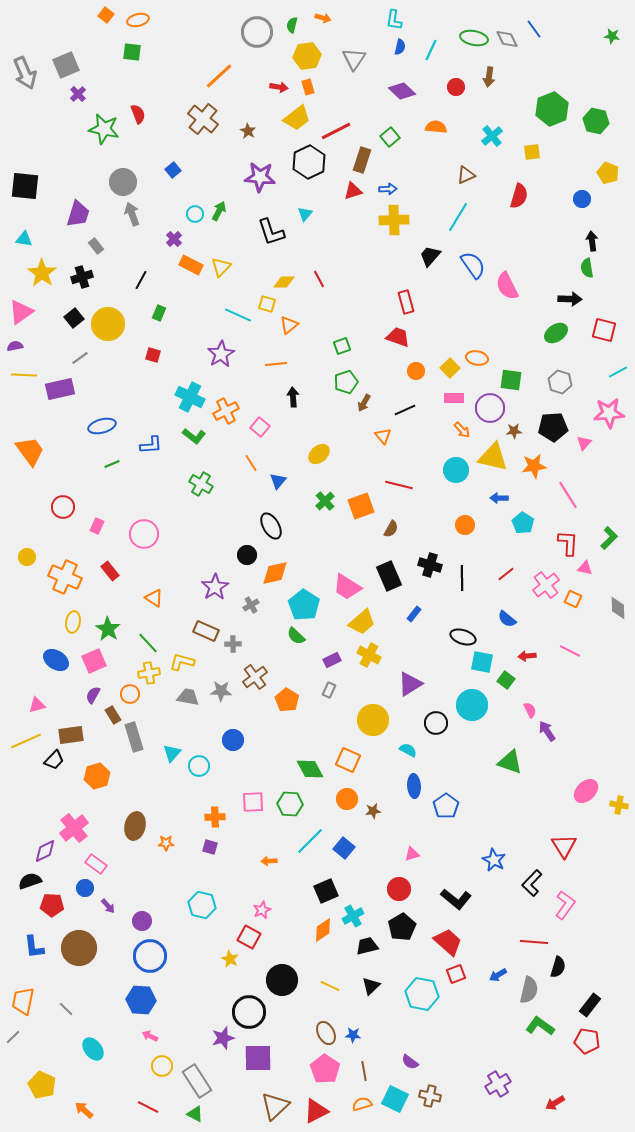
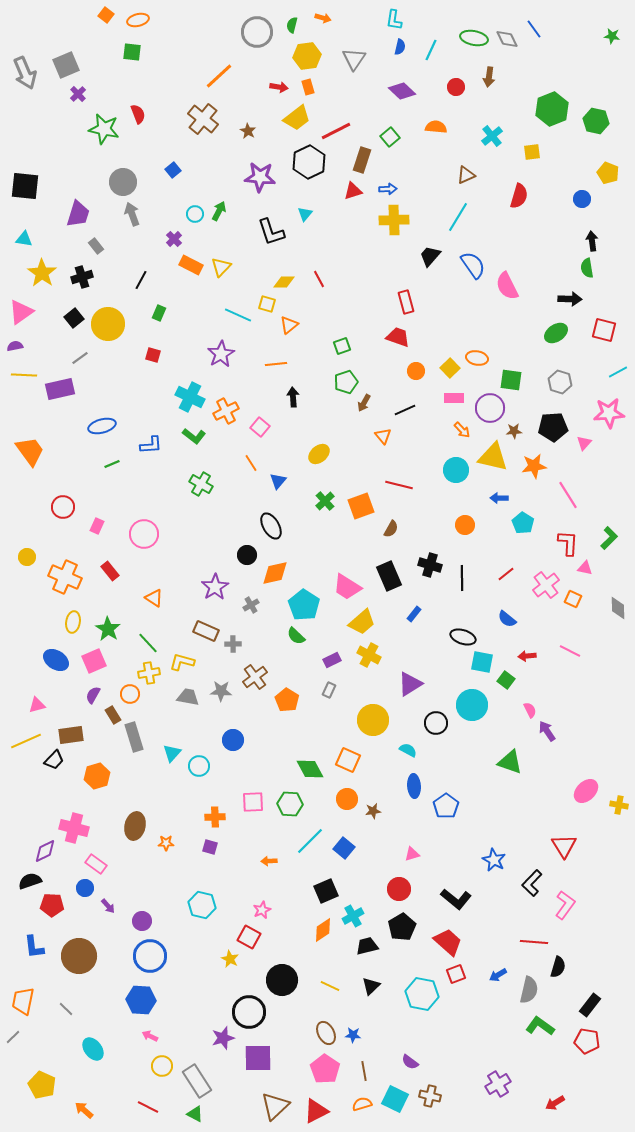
pink cross at (74, 828): rotated 36 degrees counterclockwise
brown circle at (79, 948): moved 8 px down
